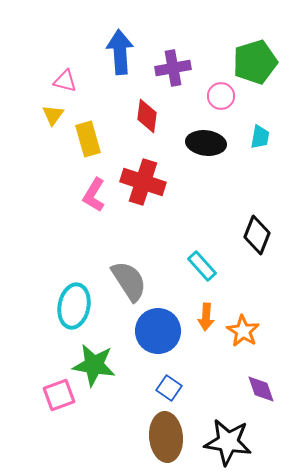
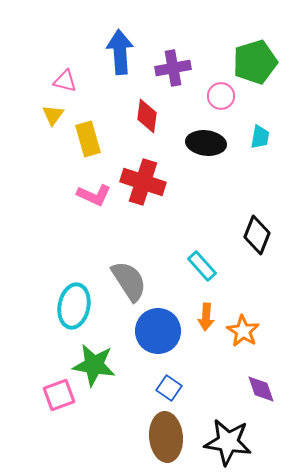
pink L-shape: rotated 96 degrees counterclockwise
